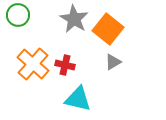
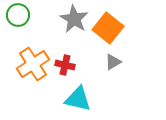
orange square: moved 1 px up
orange cross: rotated 16 degrees clockwise
